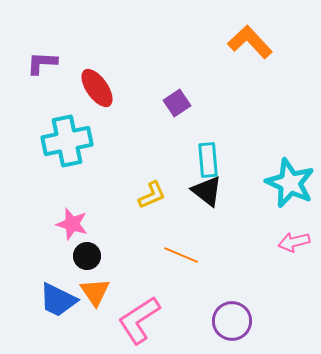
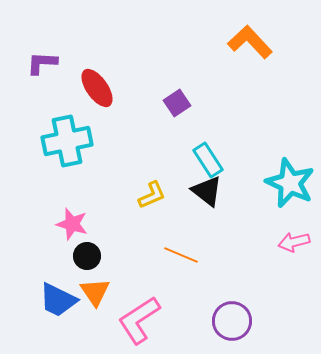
cyan rectangle: rotated 28 degrees counterclockwise
